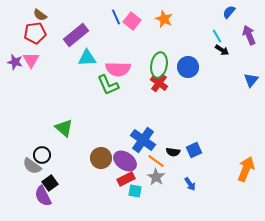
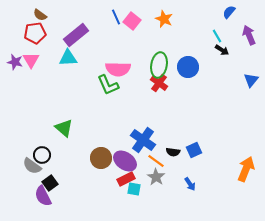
cyan triangle: moved 19 px left
cyan square: moved 1 px left, 2 px up
